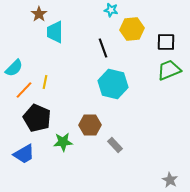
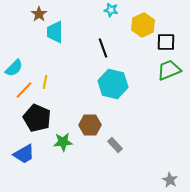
yellow hexagon: moved 11 px right, 4 px up; rotated 20 degrees counterclockwise
